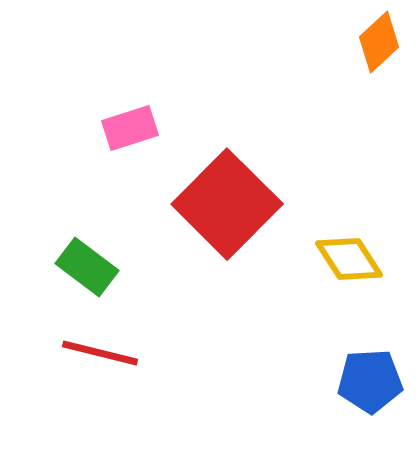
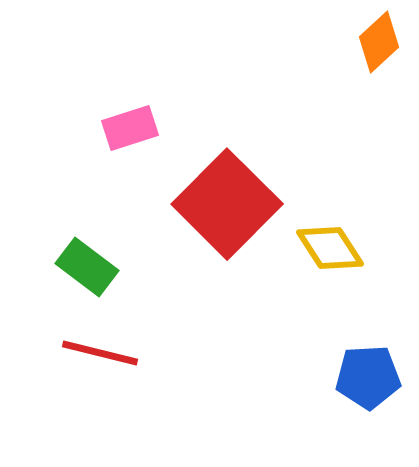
yellow diamond: moved 19 px left, 11 px up
blue pentagon: moved 2 px left, 4 px up
